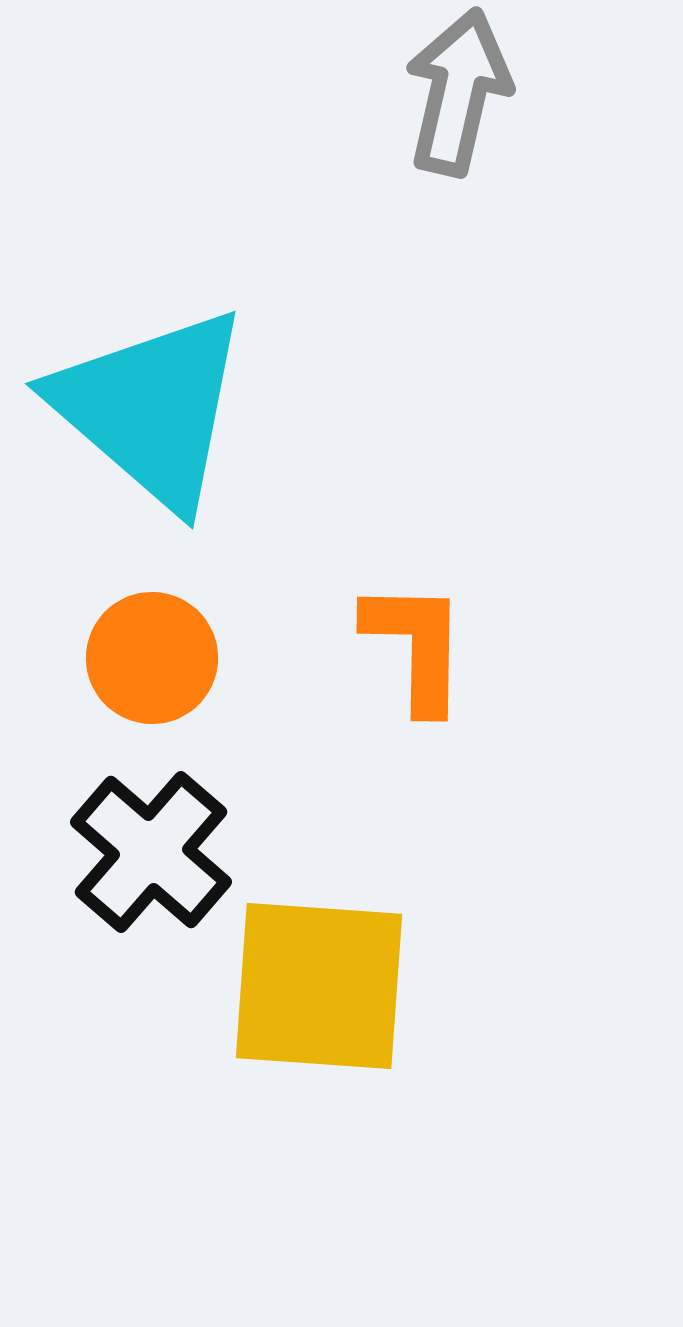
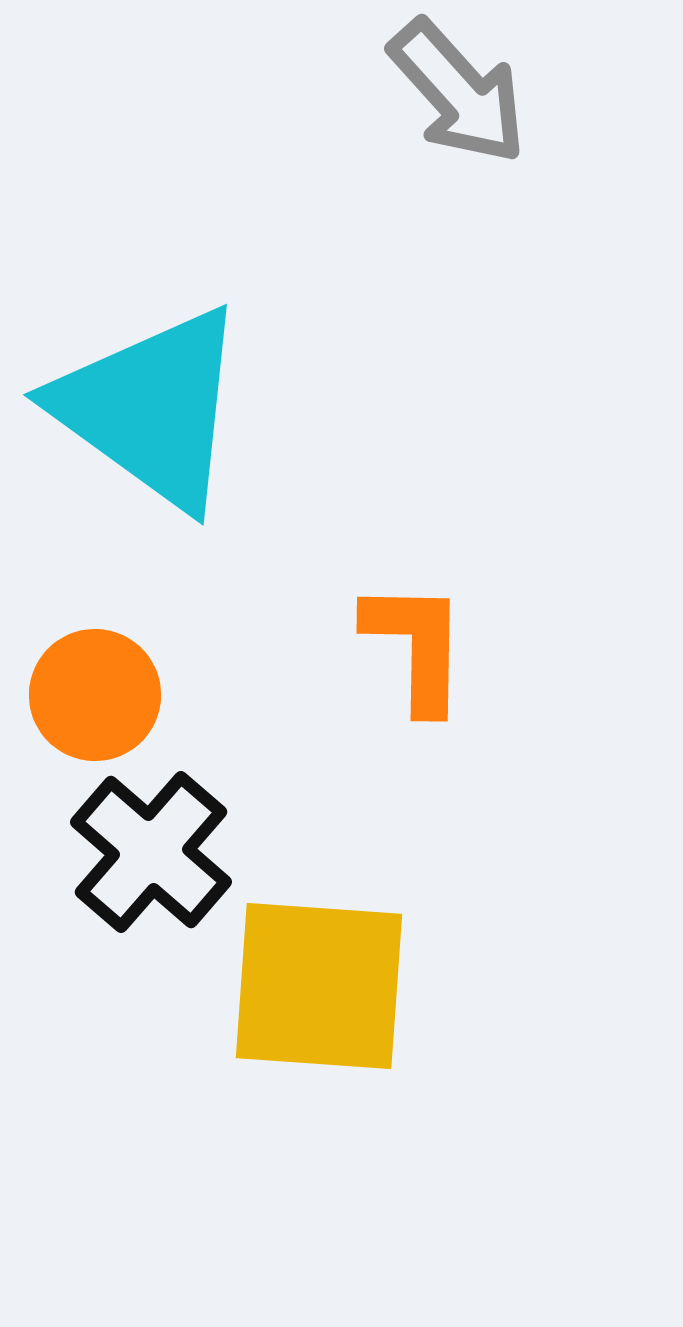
gray arrow: rotated 125 degrees clockwise
cyan triangle: rotated 5 degrees counterclockwise
orange circle: moved 57 px left, 37 px down
